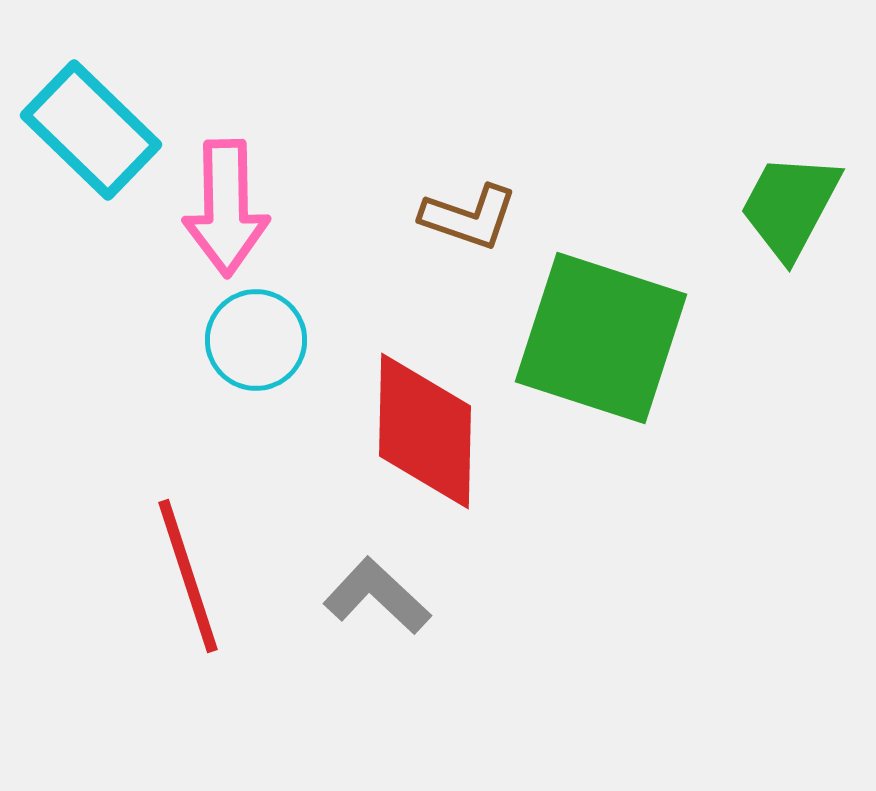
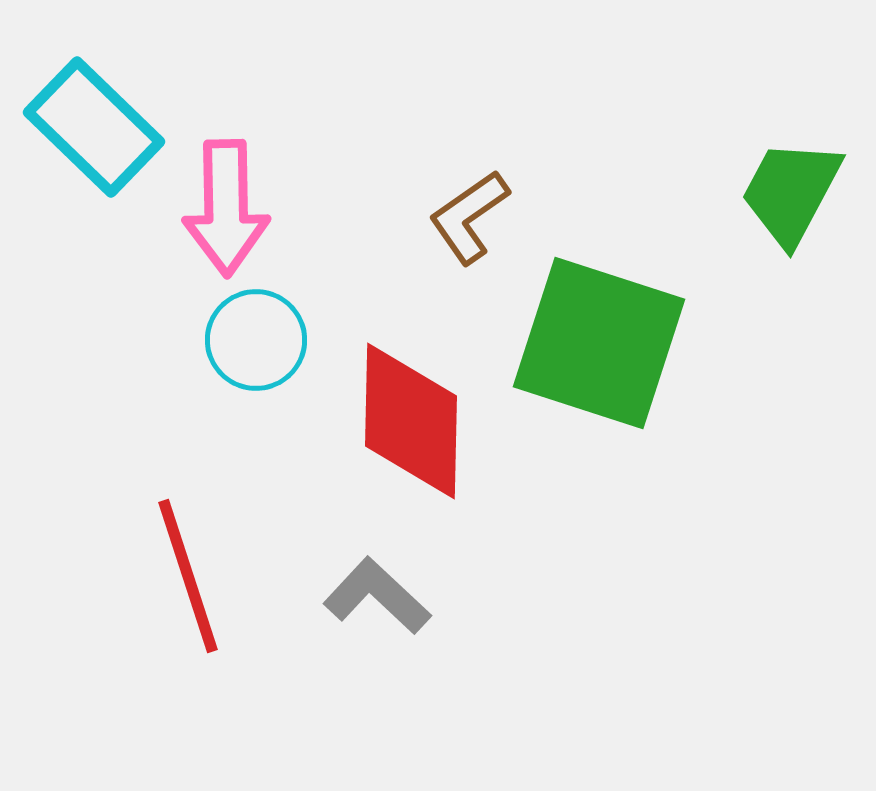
cyan rectangle: moved 3 px right, 3 px up
green trapezoid: moved 1 px right, 14 px up
brown L-shape: rotated 126 degrees clockwise
green square: moved 2 px left, 5 px down
red diamond: moved 14 px left, 10 px up
